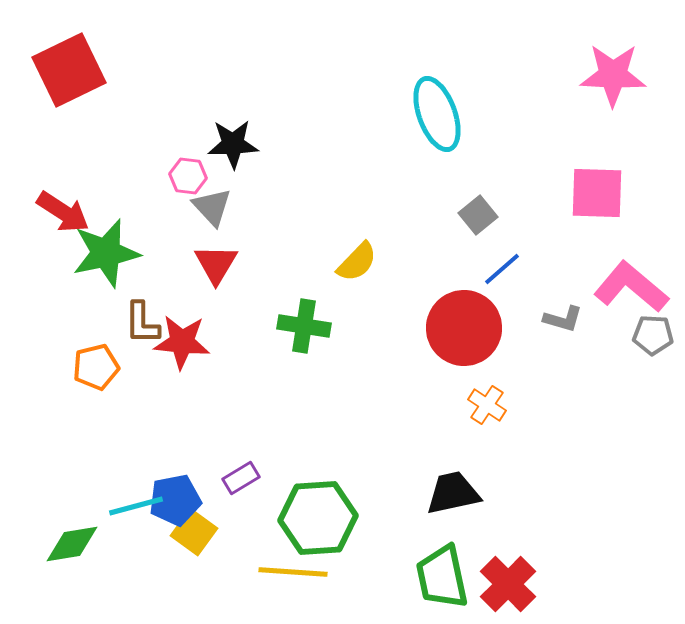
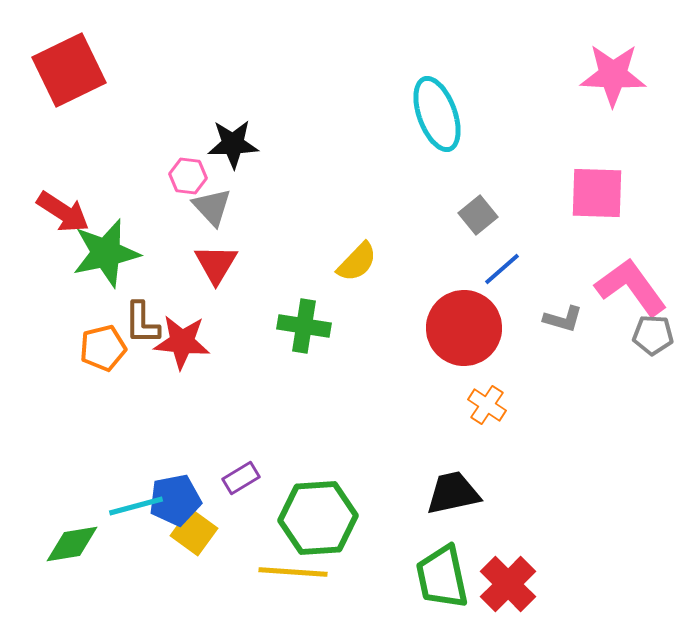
pink L-shape: rotated 14 degrees clockwise
orange pentagon: moved 7 px right, 19 px up
